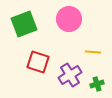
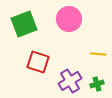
yellow line: moved 5 px right, 2 px down
purple cross: moved 6 px down
